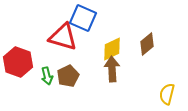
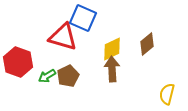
green arrow: rotated 72 degrees clockwise
